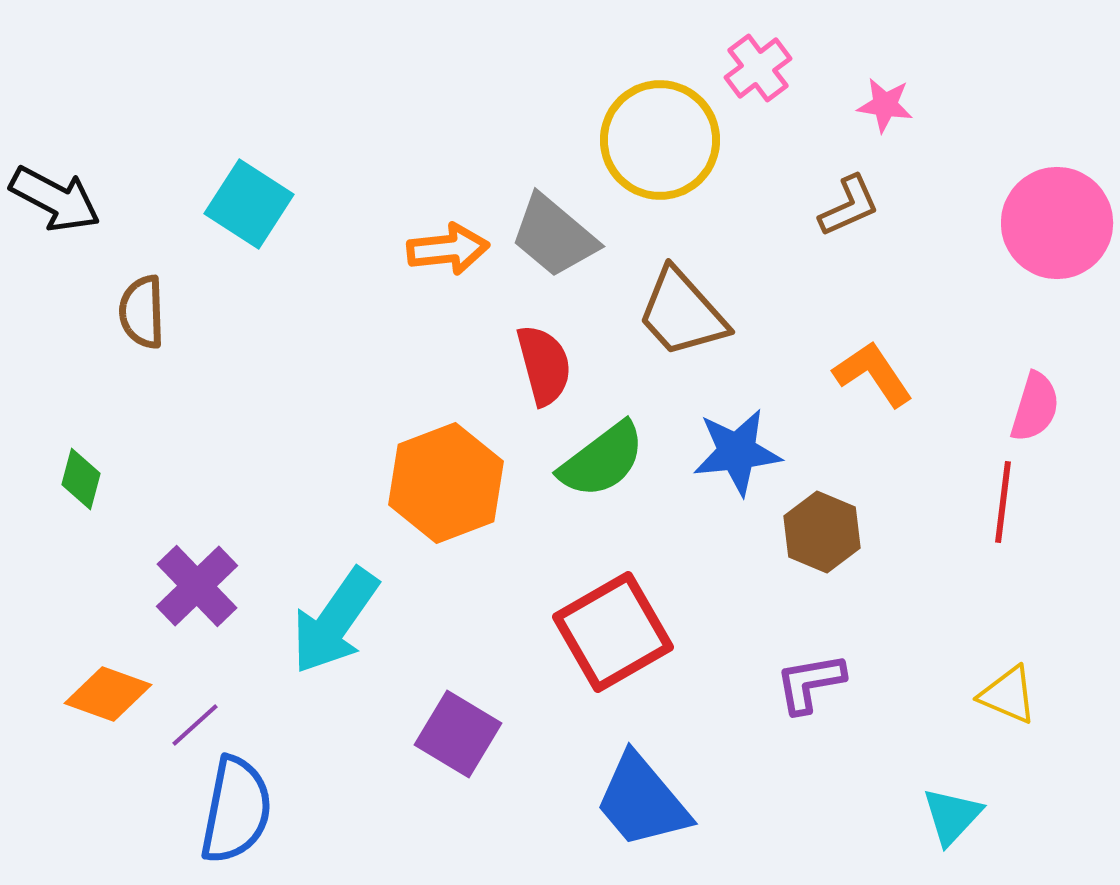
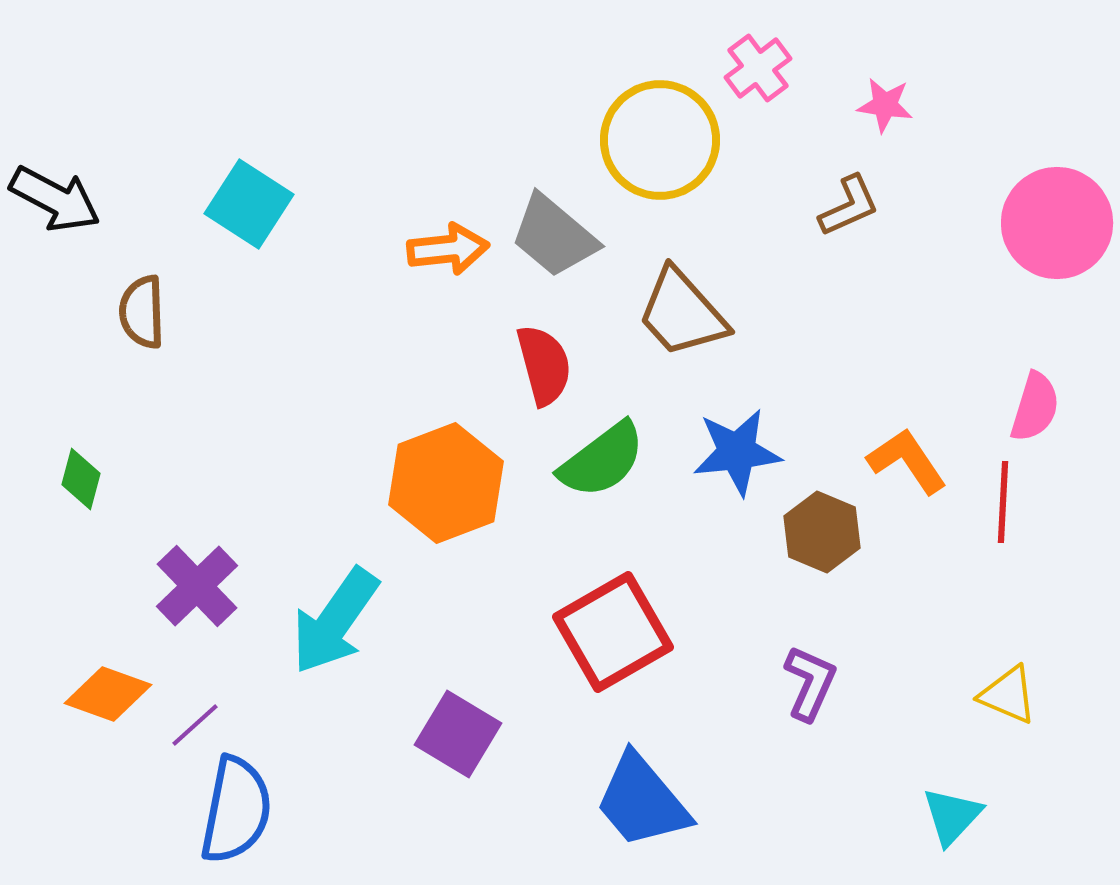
orange L-shape: moved 34 px right, 87 px down
red line: rotated 4 degrees counterclockwise
purple L-shape: rotated 124 degrees clockwise
